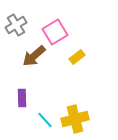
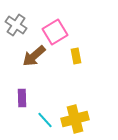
gray cross: rotated 25 degrees counterclockwise
yellow rectangle: moved 1 px left, 1 px up; rotated 63 degrees counterclockwise
